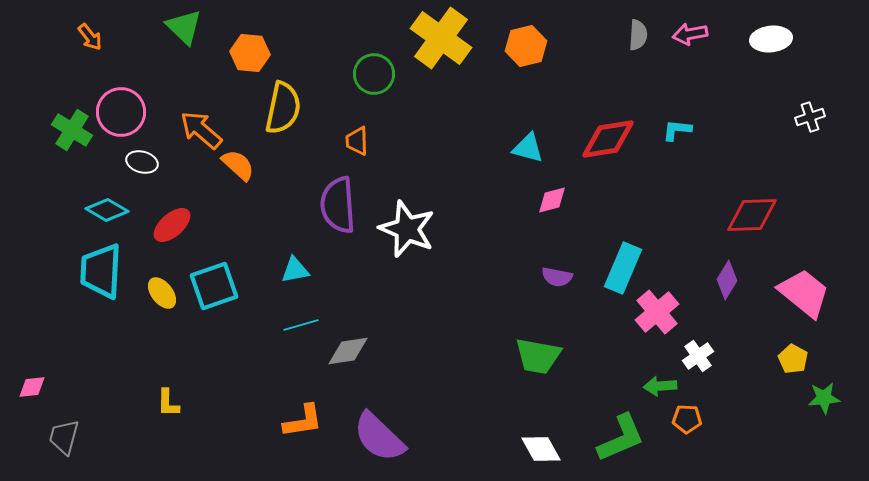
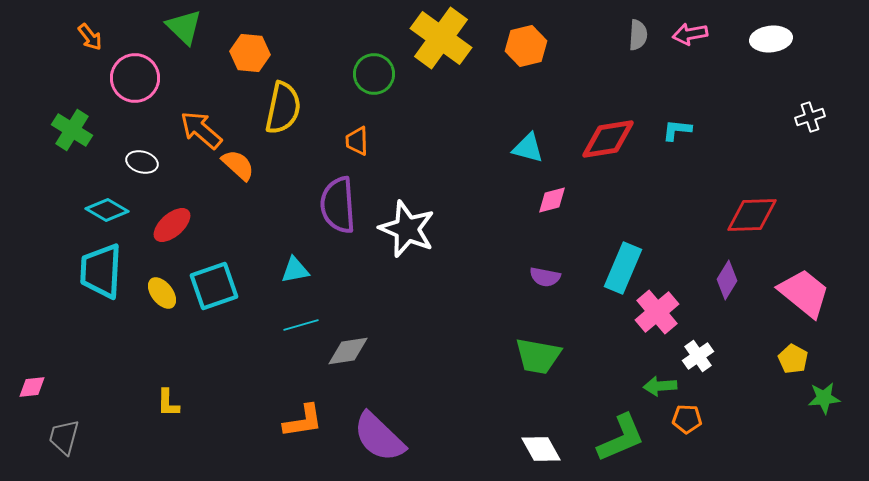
pink circle at (121, 112): moved 14 px right, 34 px up
purple semicircle at (557, 277): moved 12 px left
